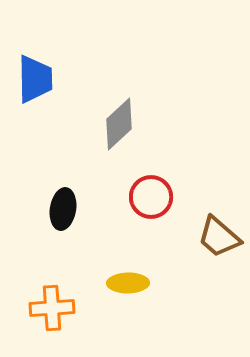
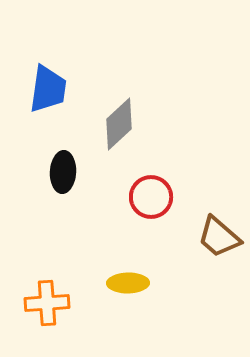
blue trapezoid: moved 13 px right, 10 px down; rotated 9 degrees clockwise
black ellipse: moved 37 px up; rotated 6 degrees counterclockwise
orange cross: moved 5 px left, 5 px up
